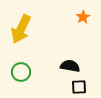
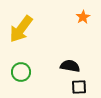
yellow arrow: rotated 12 degrees clockwise
